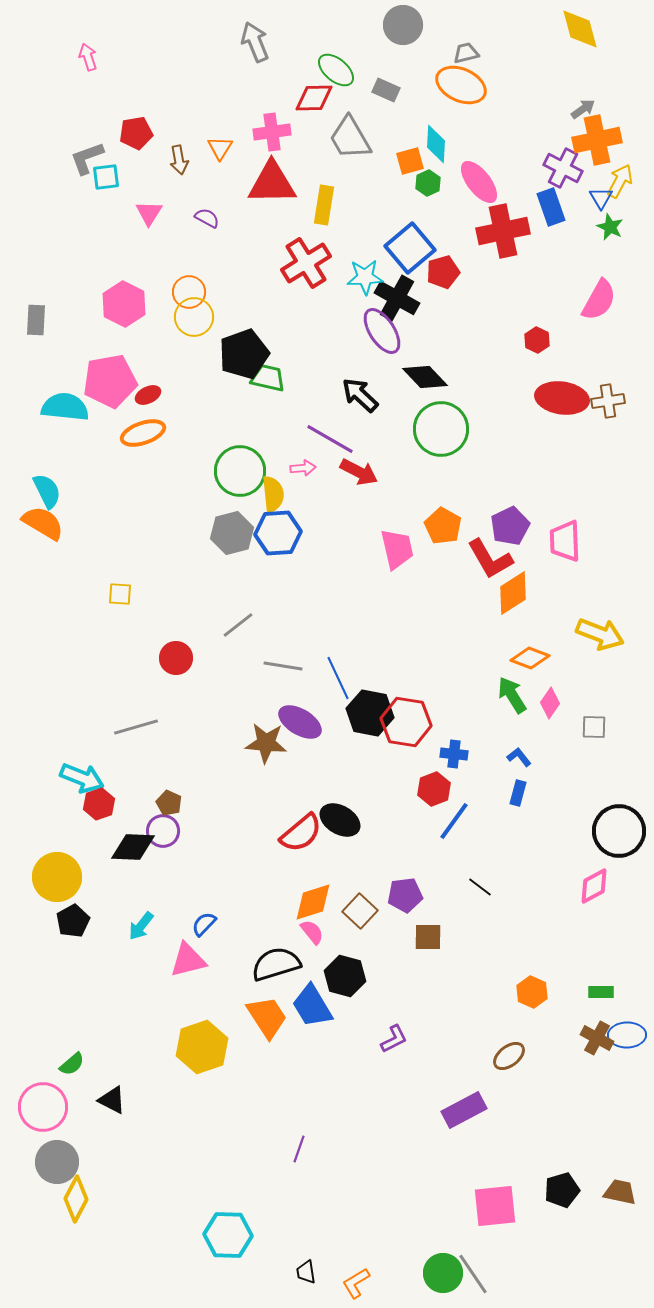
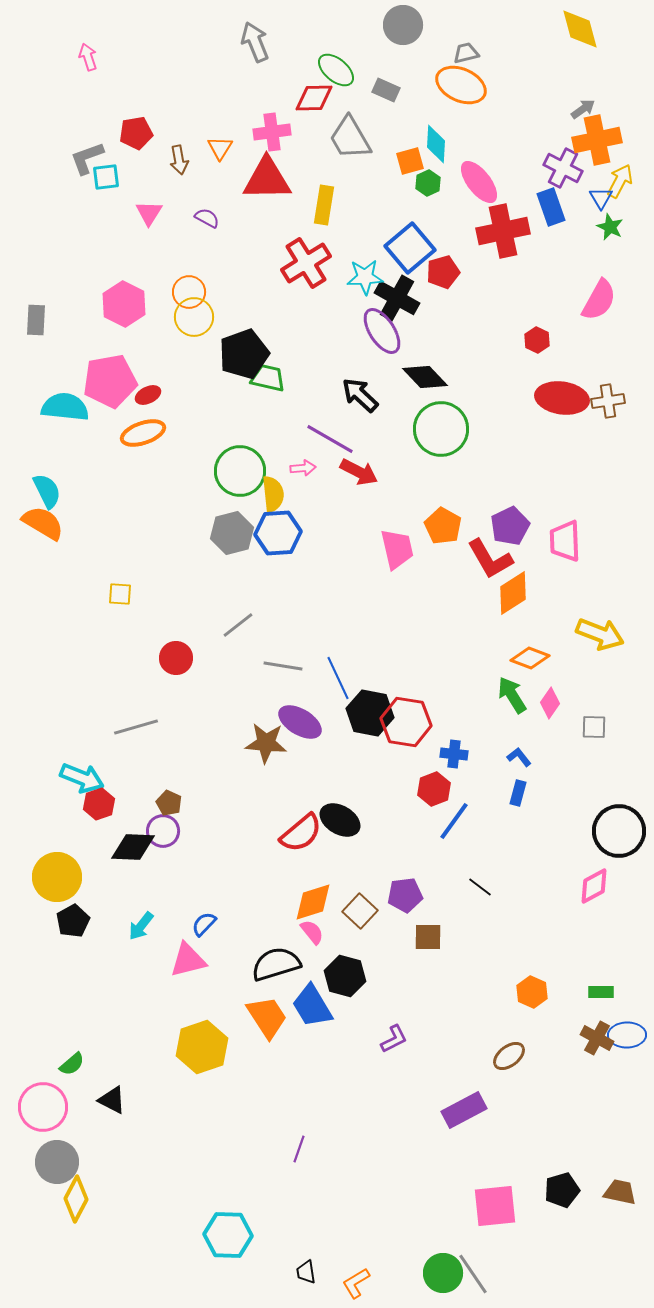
red triangle at (272, 183): moved 5 px left, 4 px up
